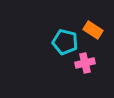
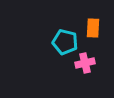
orange rectangle: moved 2 px up; rotated 60 degrees clockwise
